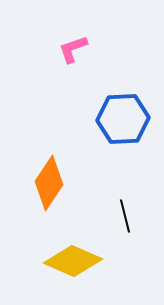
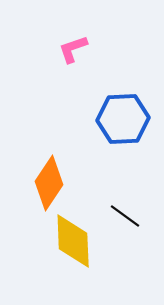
black line: rotated 40 degrees counterclockwise
yellow diamond: moved 20 px up; rotated 64 degrees clockwise
